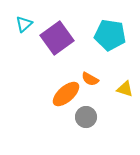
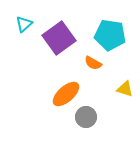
purple square: moved 2 px right
orange semicircle: moved 3 px right, 16 px up
